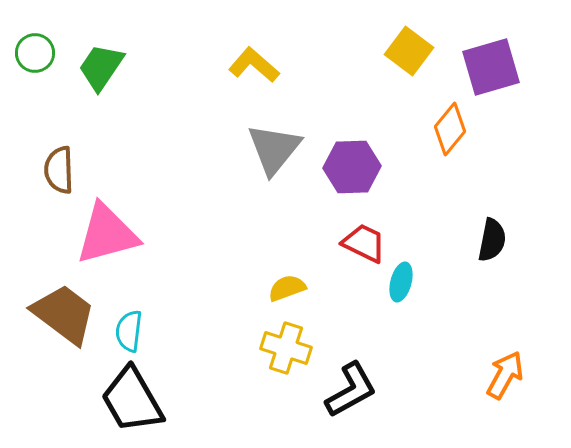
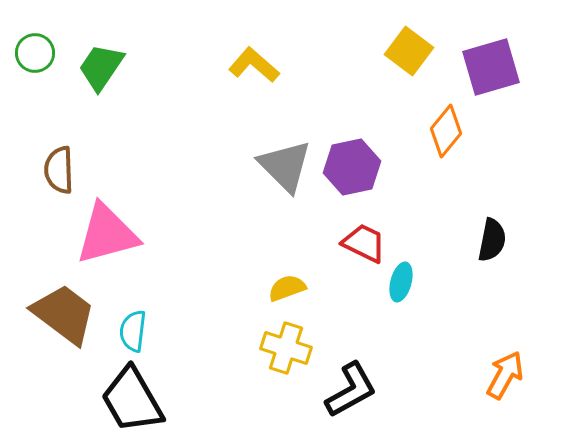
orange diamond: moved 4 px left, 2 px down
gray triangle: moved 11 px right, 17 px down; rotated 24 degrees counterclockwise
purple hexagon: rotated 10 degrees counterclockwise
cyan semicircle: moved 4 px right
